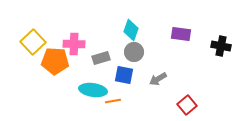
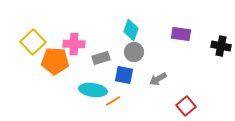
orange line: rotated 21 degrees counterclockwise
red square: moved 1 px left, 1 px down
